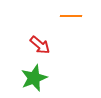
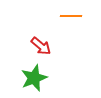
red arrow: moved 1 px right, 1 px down
